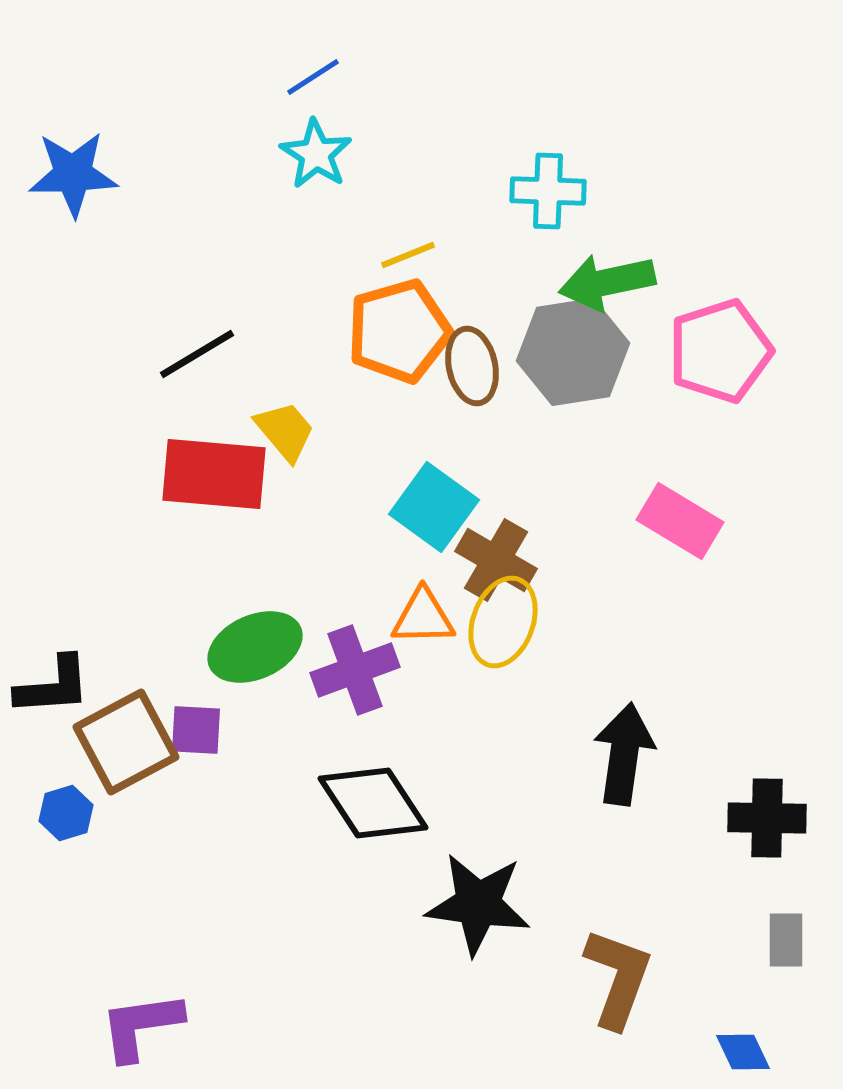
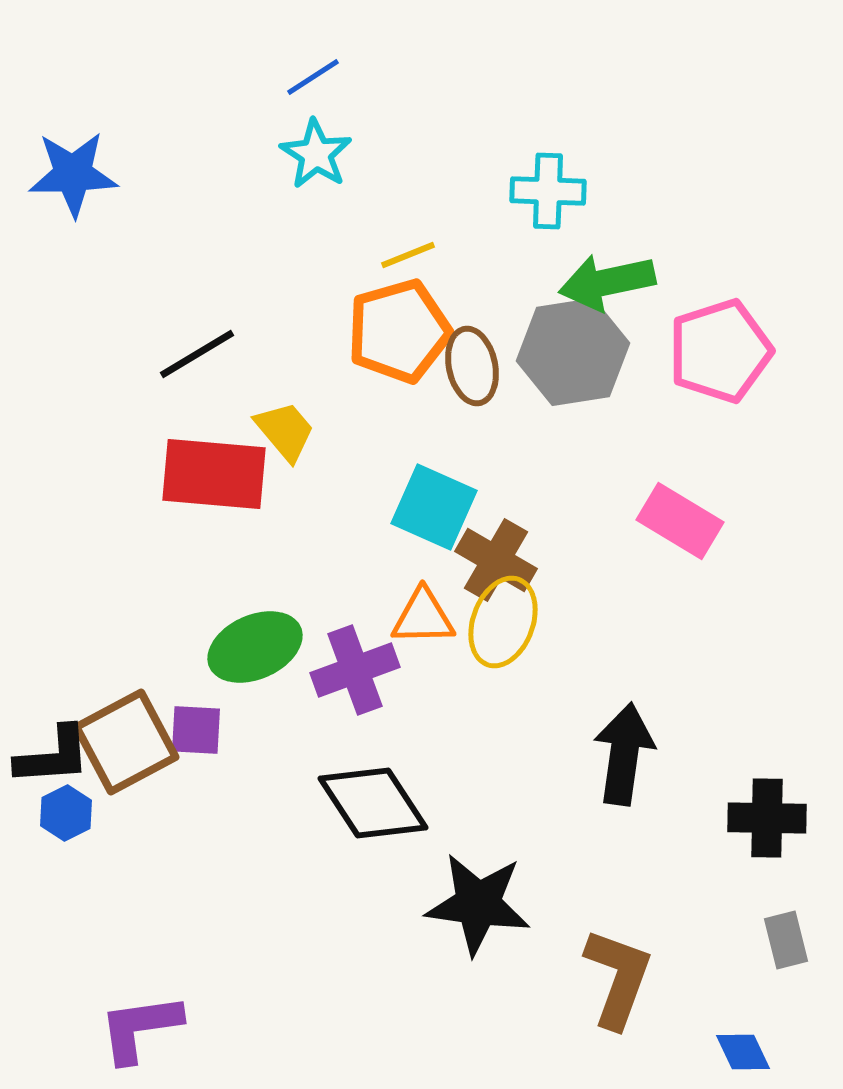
cyan square: rotated 12 degrees counterclockwise
black L-shape: moved 70 px down
blue hexagon: rotated 10 degrees counterclockwise
gray rectangle: rotated 14 degrees counterclockwise
purple L-shape: moved 1 px left, 2 px down
